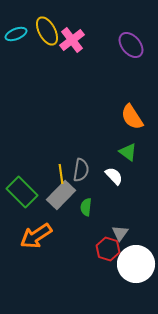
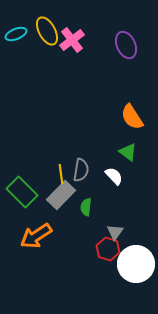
purple ellipse: moved 5 px left; rotated 16 degrees clockwise
gray triangle: moved 5 px left, 1 px up
